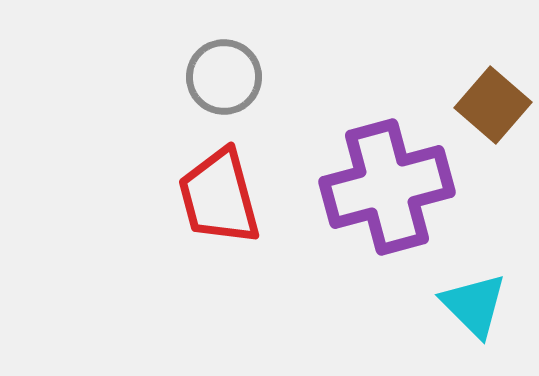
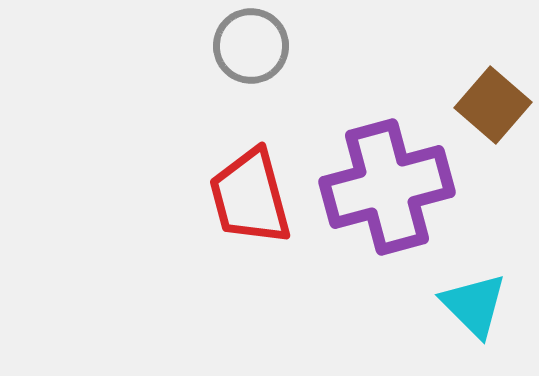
gray circle: moved 27 px right, 31 px up
red trapezoid: moved 31 px right
